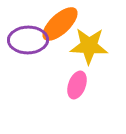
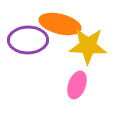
orange ellipse: rotated 57 degrees clockwise
yellow star: moved 1 px left
